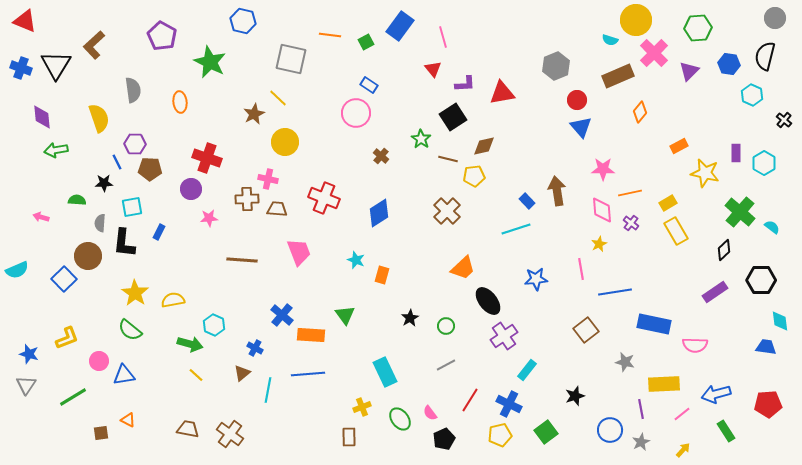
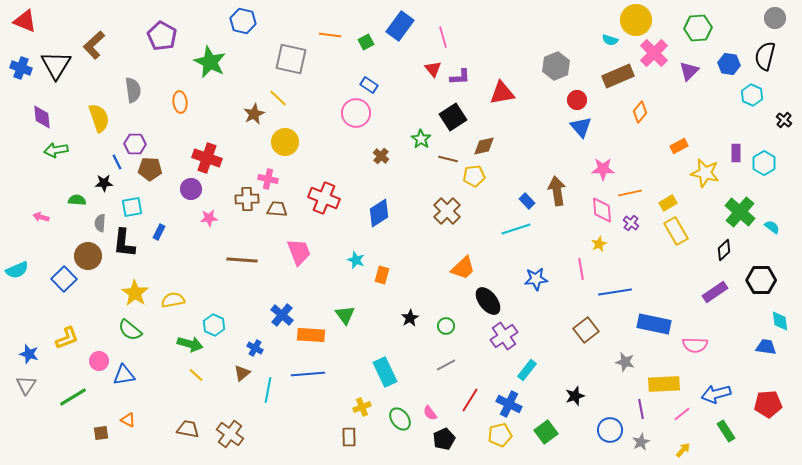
purple L-shape at (465, 84): moved 5 px left, 7 px up
